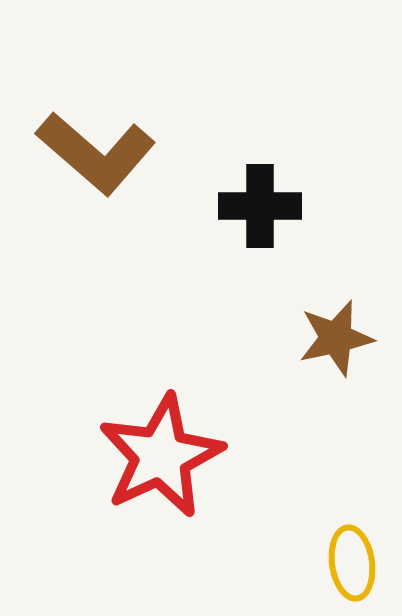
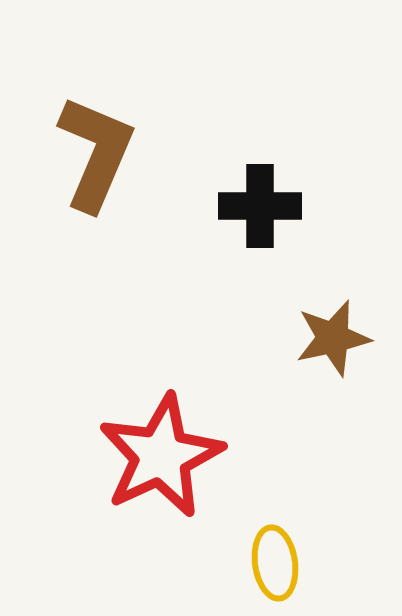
brown L-shape: rotated 108 degrees counterclockwise
brown star: moved 3 px left
yellow ellipse: moved 77 px left
